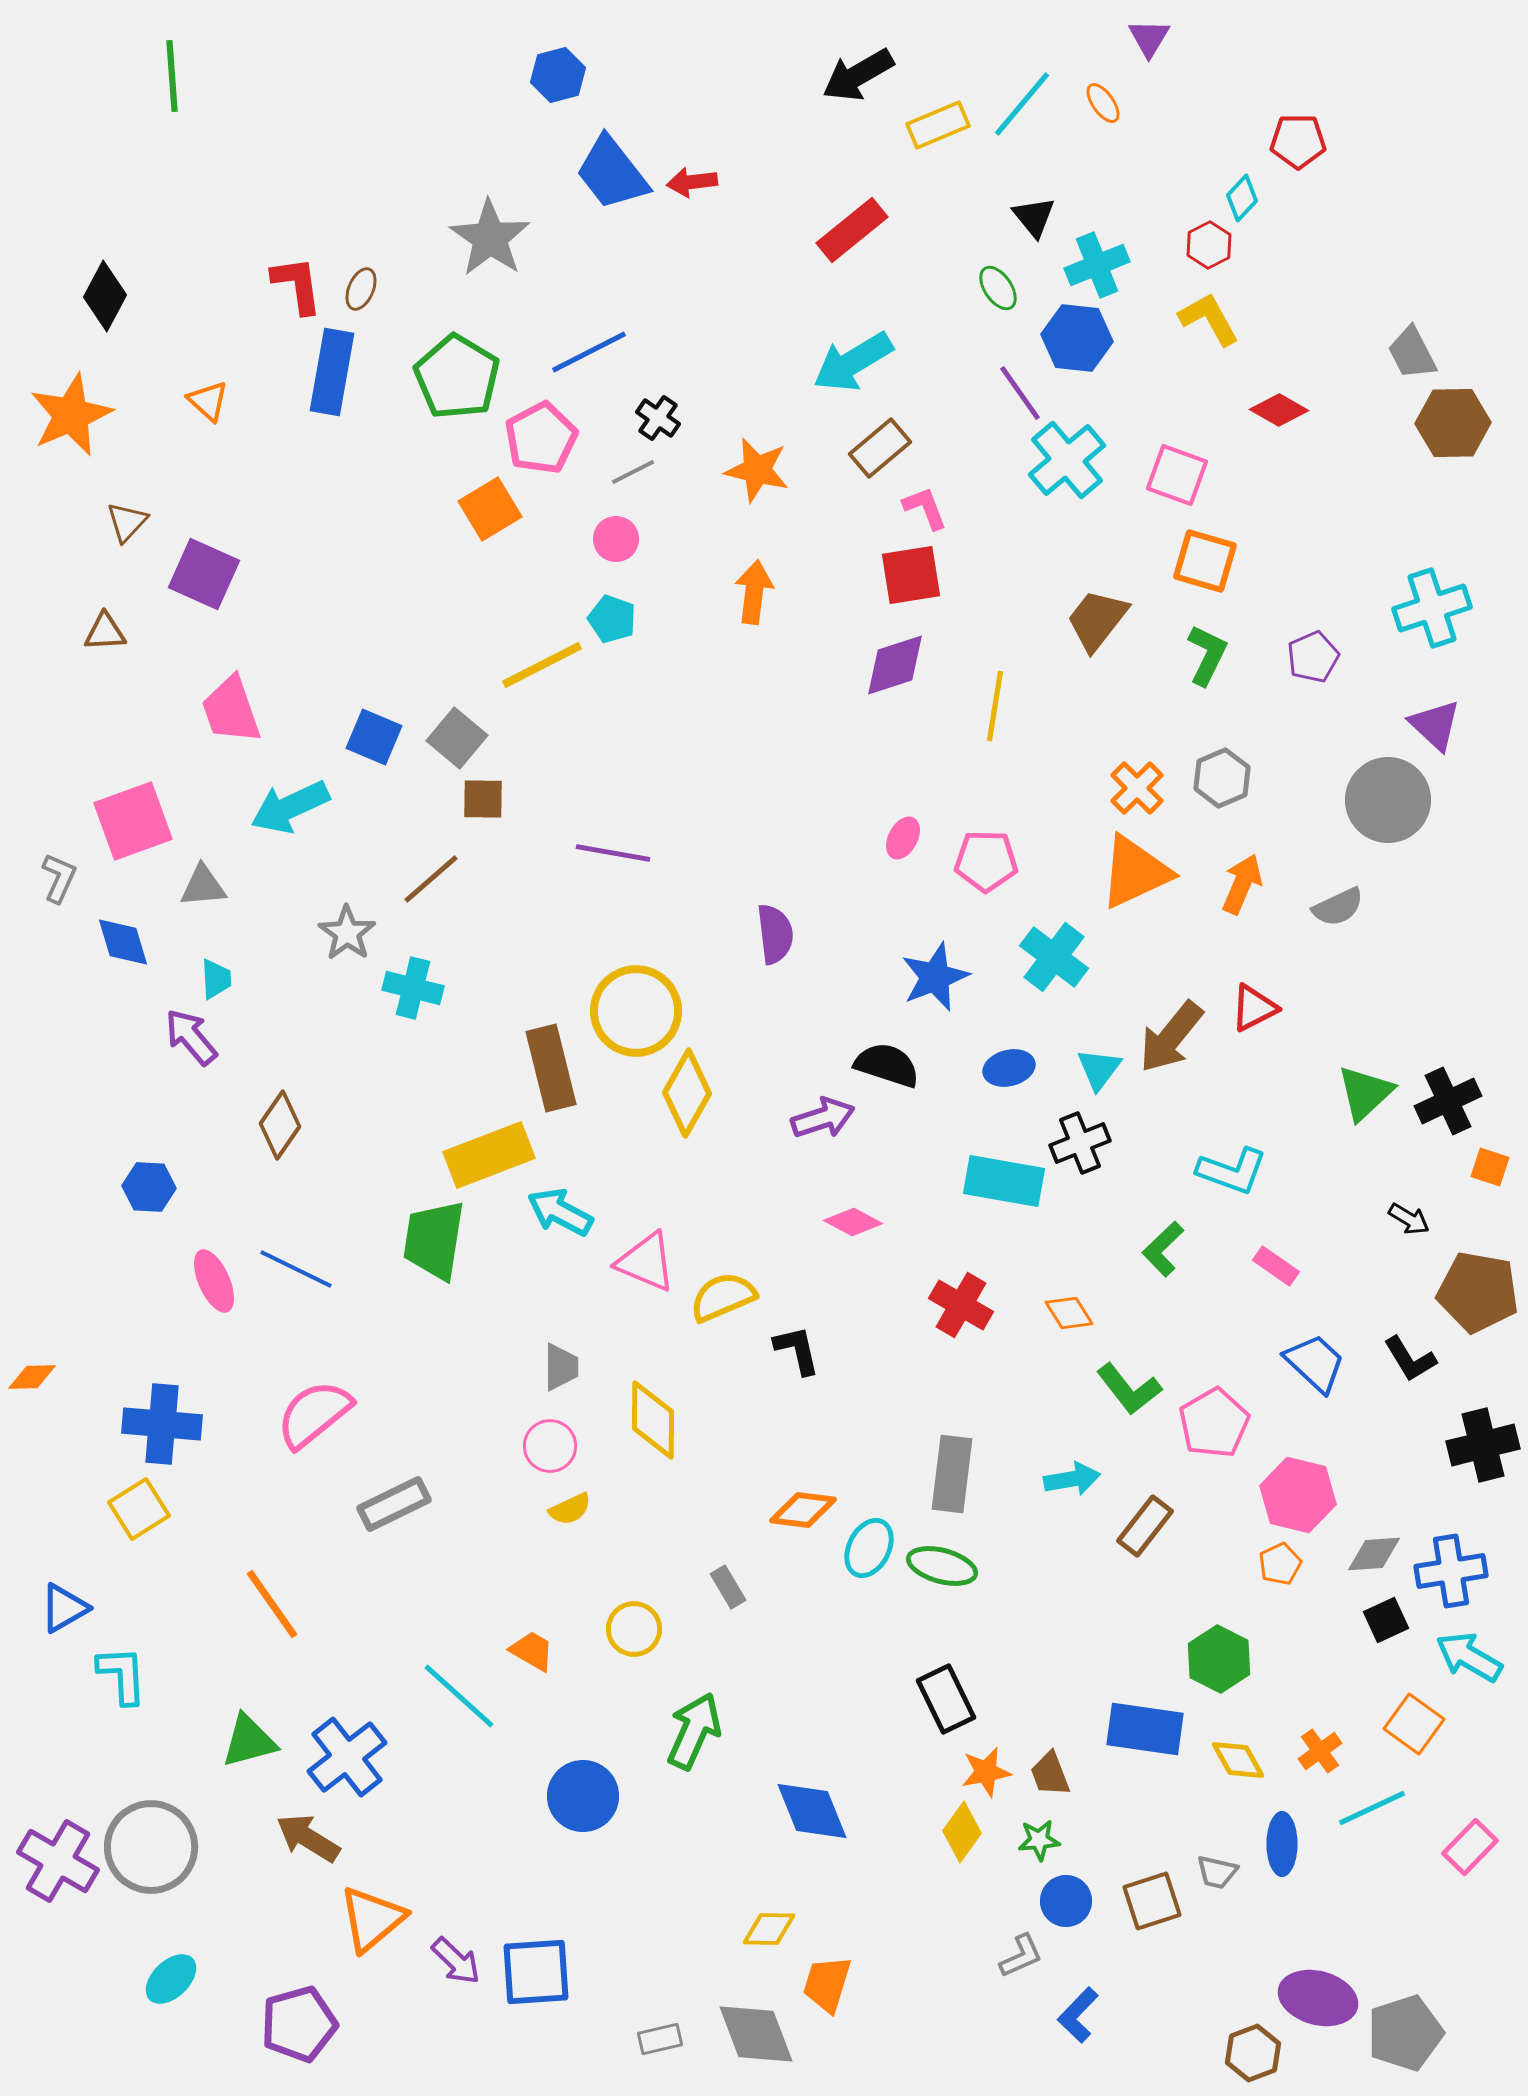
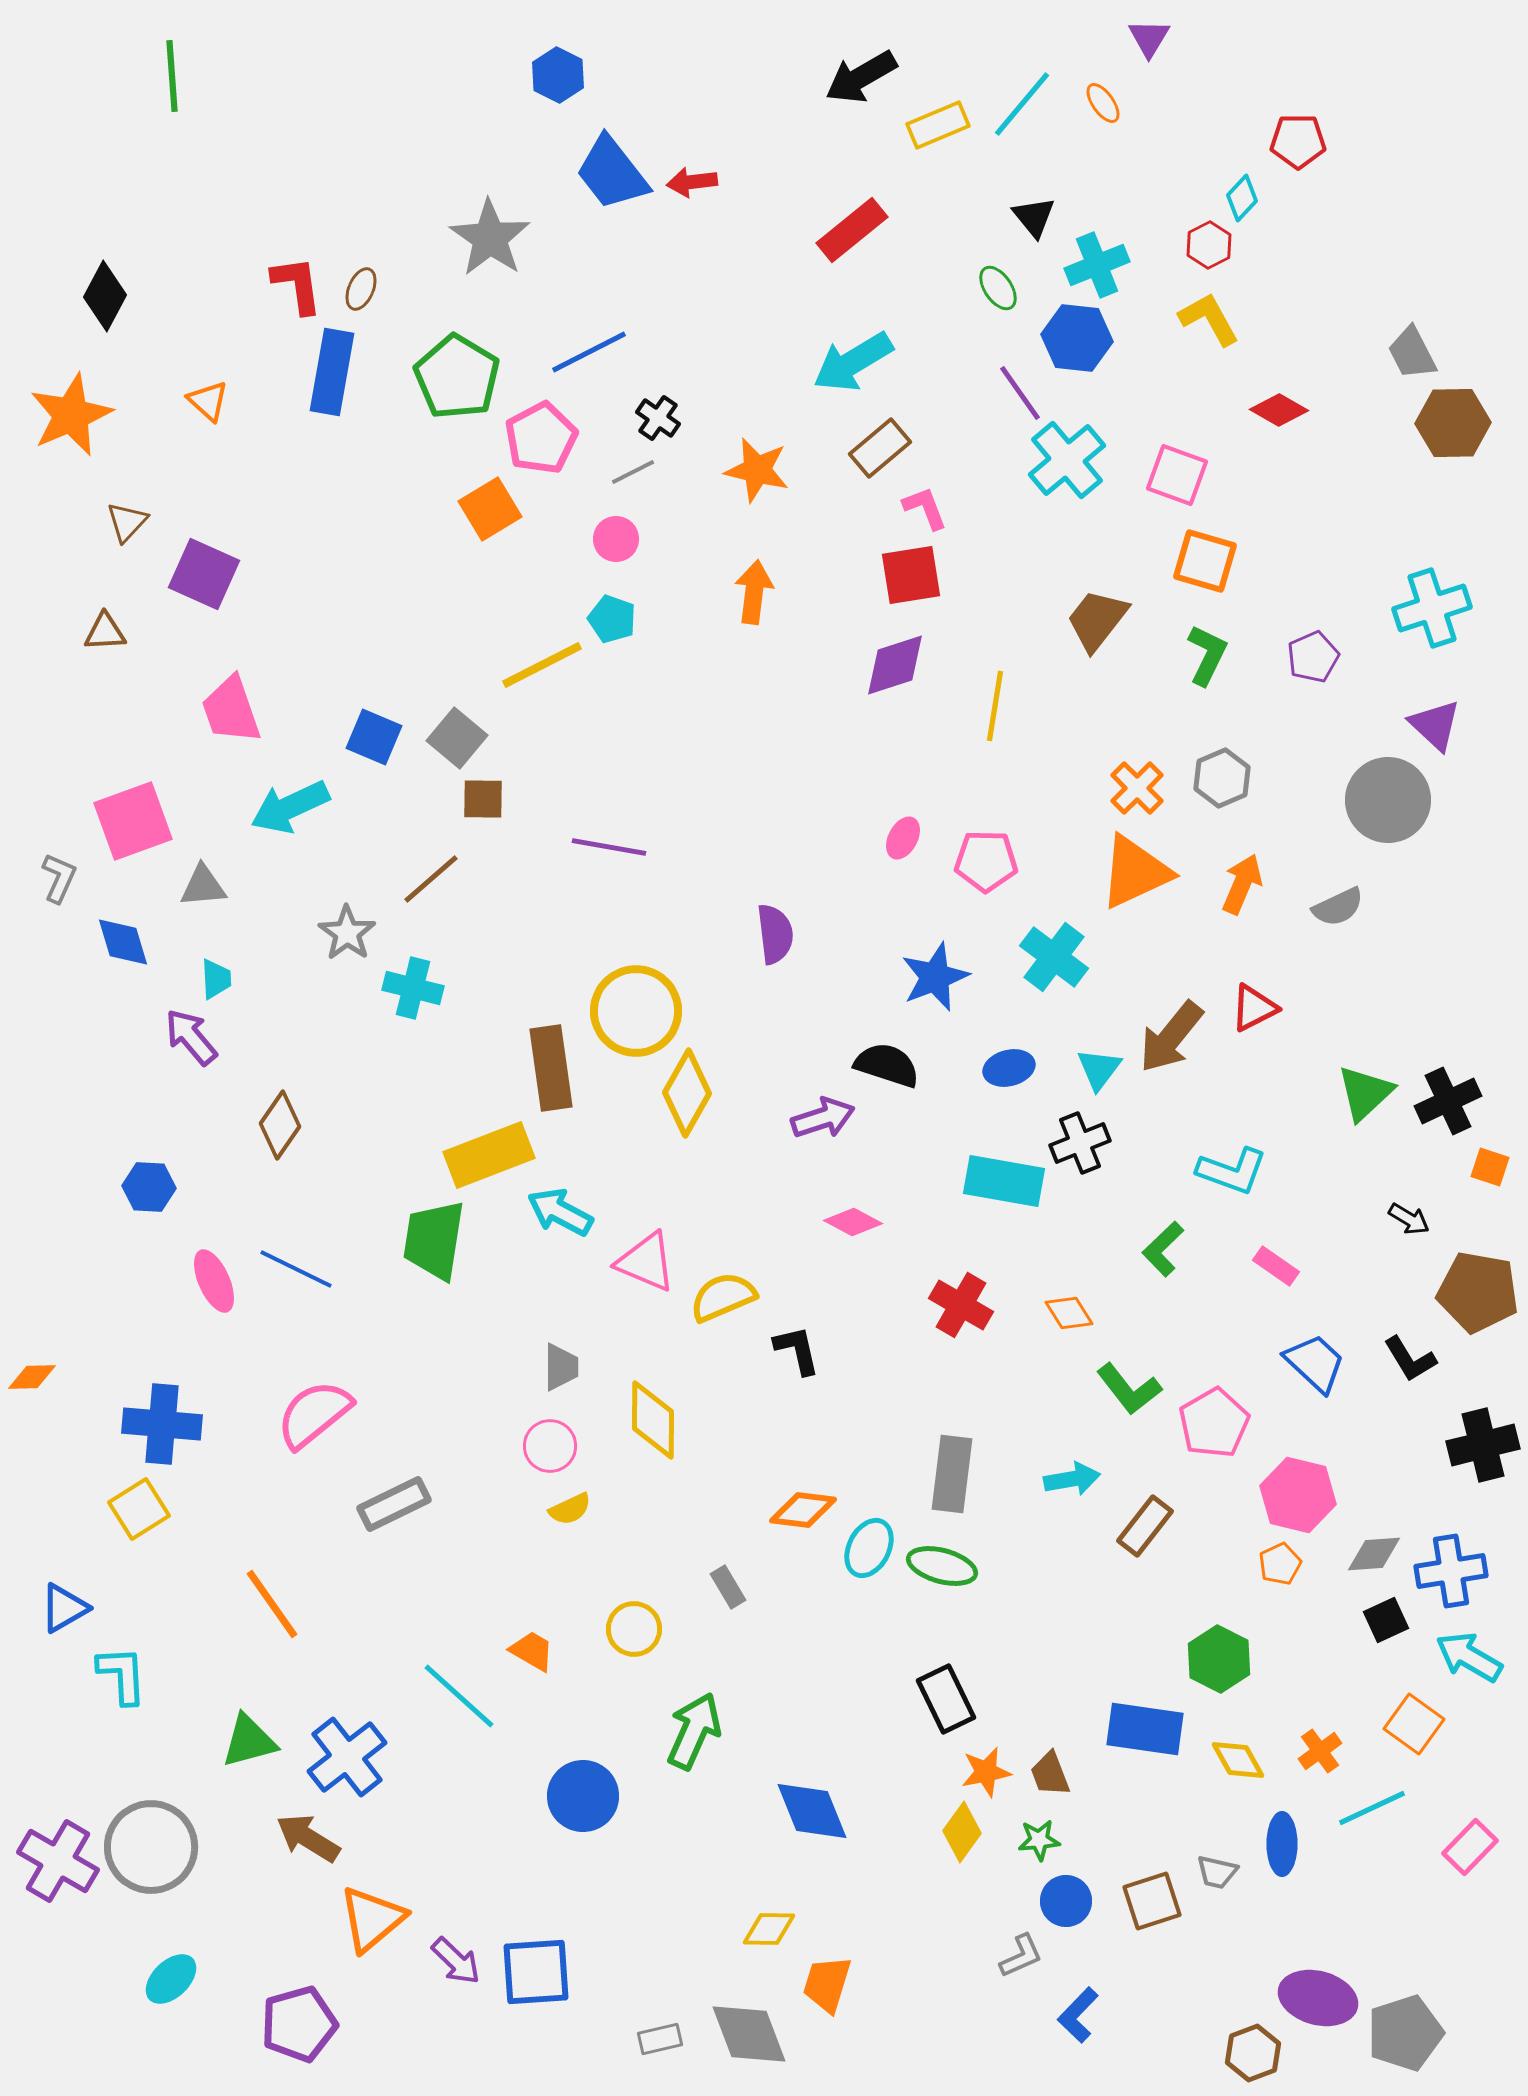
blue hexagon at (558, 75): rotated 18 degrees counterclockwise
black arrow at (858, 75): moved 3 px right, 2 px down
purple line at (613, 853): moved 4 px left, 6 px up
brown rectangle at (551, 1068): rotated 6 degrees clockwise
gray diamond at (756, 2034): moved 7 px left
